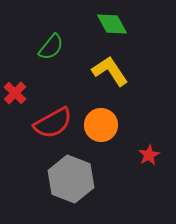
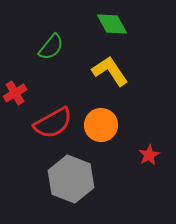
red cross: rotated 15 degrees clockwise
